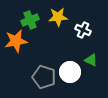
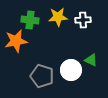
green cross: rotated 30 degrees clockwise
white cross: moved 10 px up; rotated 28 degrees counterclockwise
white circle: moved 1 px right, 2 px up
gray pentagon: moved 2 px left, 1 px up
